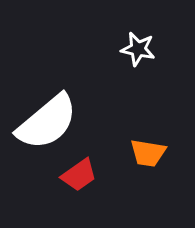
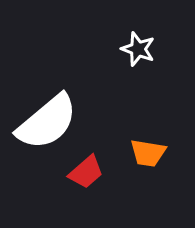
white star: rotated 8 degrees clockwise
red trapezoid: moved 7 px right, 3 px up; rotated 6 degrees counterclockwise
